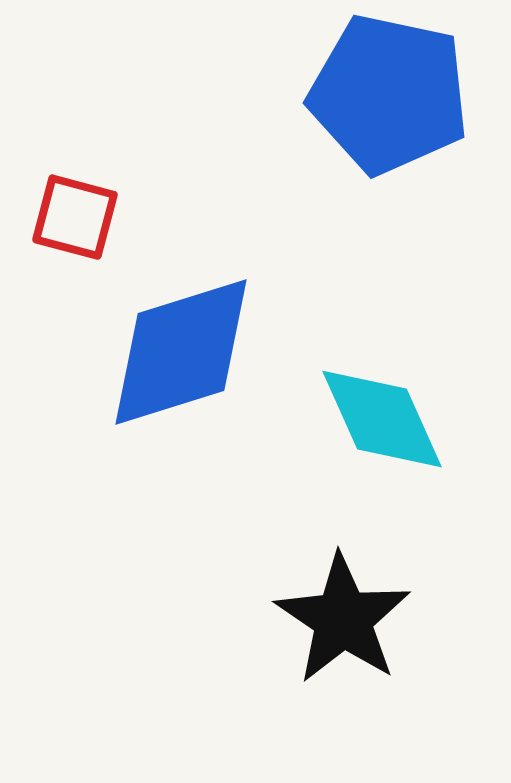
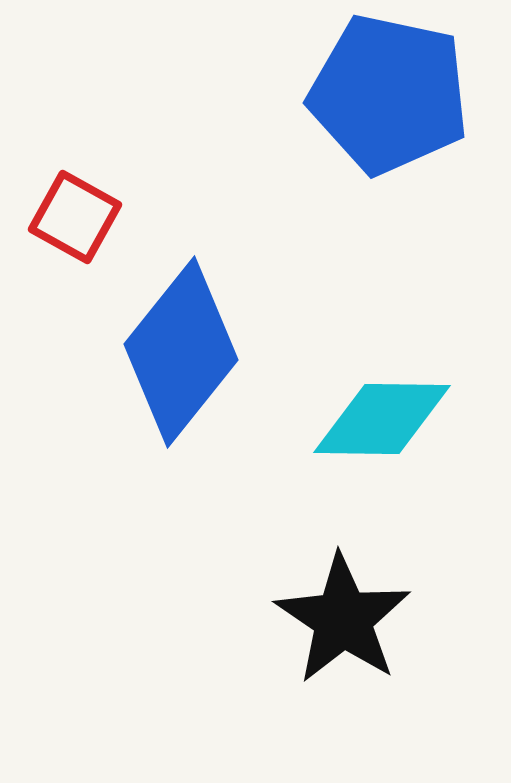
red square: rotated 14 degrees clockwise
blue diamond: rotated 34 degrees counterclockwise
cyan diamond: rotated 65 degrees counterclockwise
